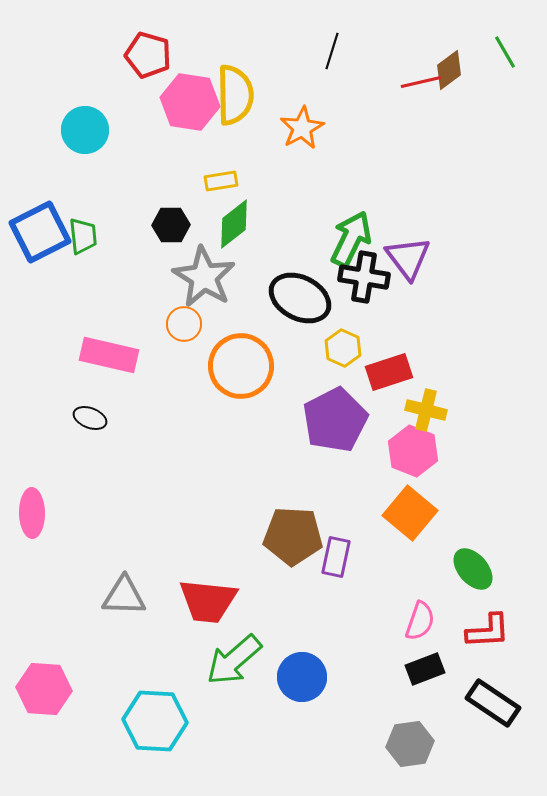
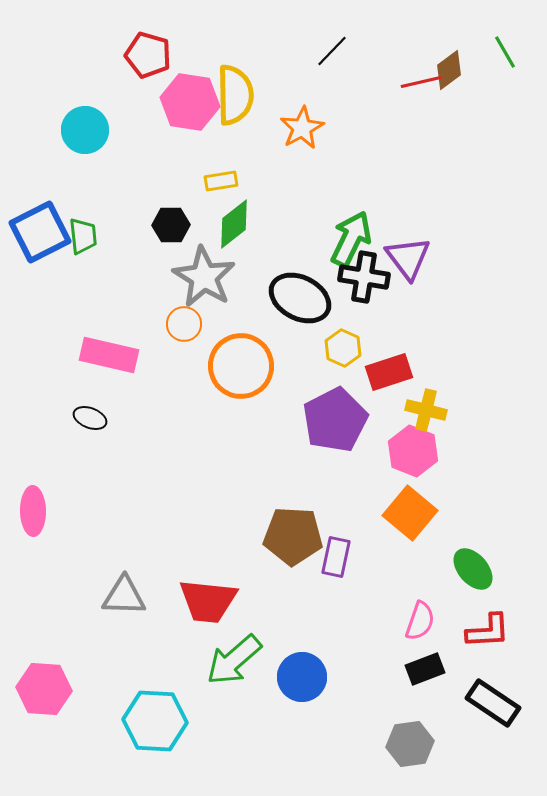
black line at (332, 51): rotated 27 degrees clockwise
pink ellipse at (32, 513): moved 1 px right, 2 px up
